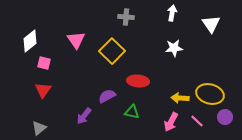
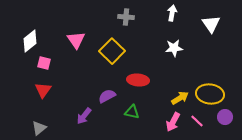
red ellipse: moved 1 px up
yellow ellipse: rotated 8 degrees counterclockwise
yellow arrow: rotated 144 degrees clockwise
pink arrow: moved 2 px right
